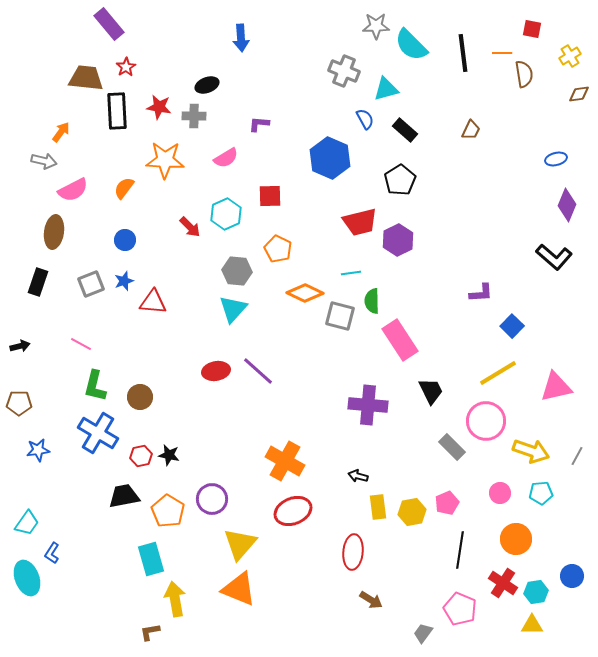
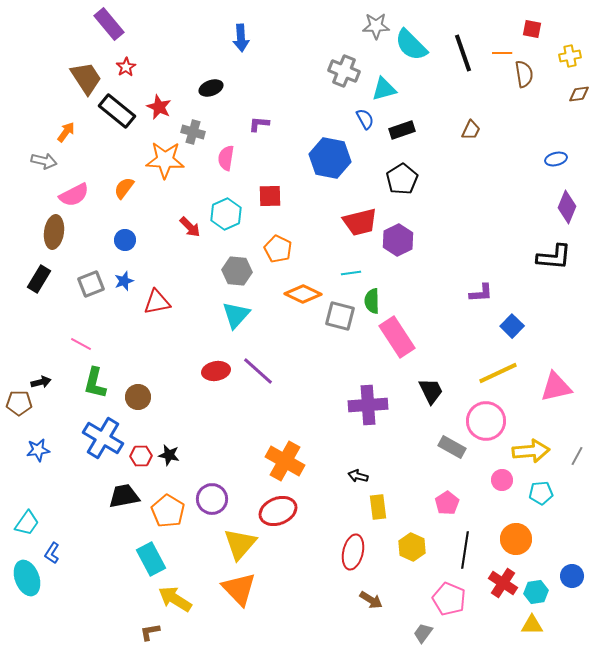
black line at (463, 53): rotated 12 degrees counterclockwise
yellow cross at (570, 56): rotated 20 degrees clockwise
brown trapezoid at (86, 78): rotated 51 degrees clockwise
black ellipse at (207, 85): moved 4 px right, 3 px down
cyan triangle at (386, 89): moved 2 px left
red star at (159, 107): rotated 15 degrees clockwise
black rectangle at (117, 111): rotated 48 degrees counterclockwise
gray cross at (194, 116): moved 1 px left, 16 px down; rotated 15 degrees clockwise
black rectangle at (405, 130): moved 3 px left; rotated 60 degrees counterclockwise
orange arrow at (61, 132): moved 5 px right
pink semicircle at (226, 158): rotated 130 degrees clockwise
blue hexagon at (330, 158): rotated 12 degrees counterclockwise
black pentagon at (400, 180): moved 2 px right, 1 px up
pink semicircle at (73, 190): moved 1 px right, 5 px down
purple diamond at (567, 205): moved 2 px down
black L-shape at (554, 257): rotated 36 degrees counterclockwise
black rectangle at (38, 282): moved 1 px right, 3 px up; rotated 12 degrees clockwise
orange diamond at (305, 293): moved 2 px left, 1 px down
red triangle at (153, 302): moved 4 px right; rotated 16 degrees counterclockwise
cyan triangle at (233, 309): moved 3 px right, 6 px down
pink rectangle at (400, 340): moved 3 px left, 3 px up
black arrow at (20, 346): moved 21 px right, 36 px down
yellow line at (498, 373): rotated 6 degrees clockwise
green L-shape at (95, 386): moved 3 px up
brown circle at (140, 397): moved 2 px left
purple cross at (368, 405): rotated 9 degrees counterclockwise
blue cross at (98, 433): moved 5 px right, 5 px down
gray rectangle at (452, 447): rotated 16 degrees counterclockwise
yellow arrow at (531, 451): rotated 24 degrees counterclockwise
red hexagon at (141, 456): rotated 10 degrees clockwise
pink circle at (500, 493): moved 2 px right, 13 px up
pink pentagon at (447, 503): rotated 10 degrees counterclockwise
red ellipse at (293, 511): moved 15 px left
yellow hexagon at (412, 512): moved 35 px down; rotated 24 degrees counterclockwise
black line at (460, 550): moved 5 px right
red ellipse at (353, 552): rotated 8 degrees clockwise
cyan rectangle at (151, 559): rotated 12 degrees counterclockwise
orange triangle at (239, 589): rotated 24 degrees clockwise
yellow arrow at (175, 599): rotated 48 degrees counterclockwise
pink pentagon at (460, 609): moved 11 px left, 10 px up
